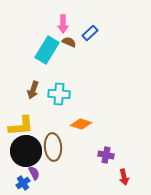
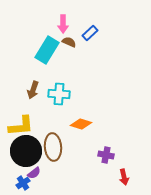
purple semicircle: rotated 80 degrees clockwise
